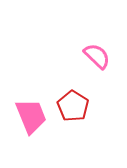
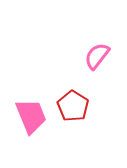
pink semicircle: rotated 96 degrees counterclockwise
